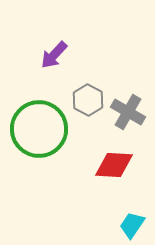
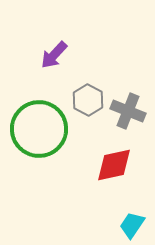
gray cross: moved 1 px up; rotated 8 degrees counterclockwise
red diamond: rotated 15 degrees counterclockwise
